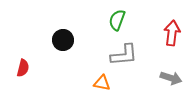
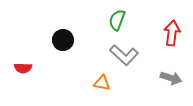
gray L-shape: rotated 48 degrees clockwise
red semicircle: rotated 78 degrees clockwise
